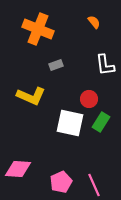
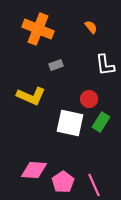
orange semicircle: moved 3 px left, 5 px down
pink diamond: moved 16 px right, 1 px down
pink pentagon: moved 2 px right; rotated 10 degrees counterclockwise
